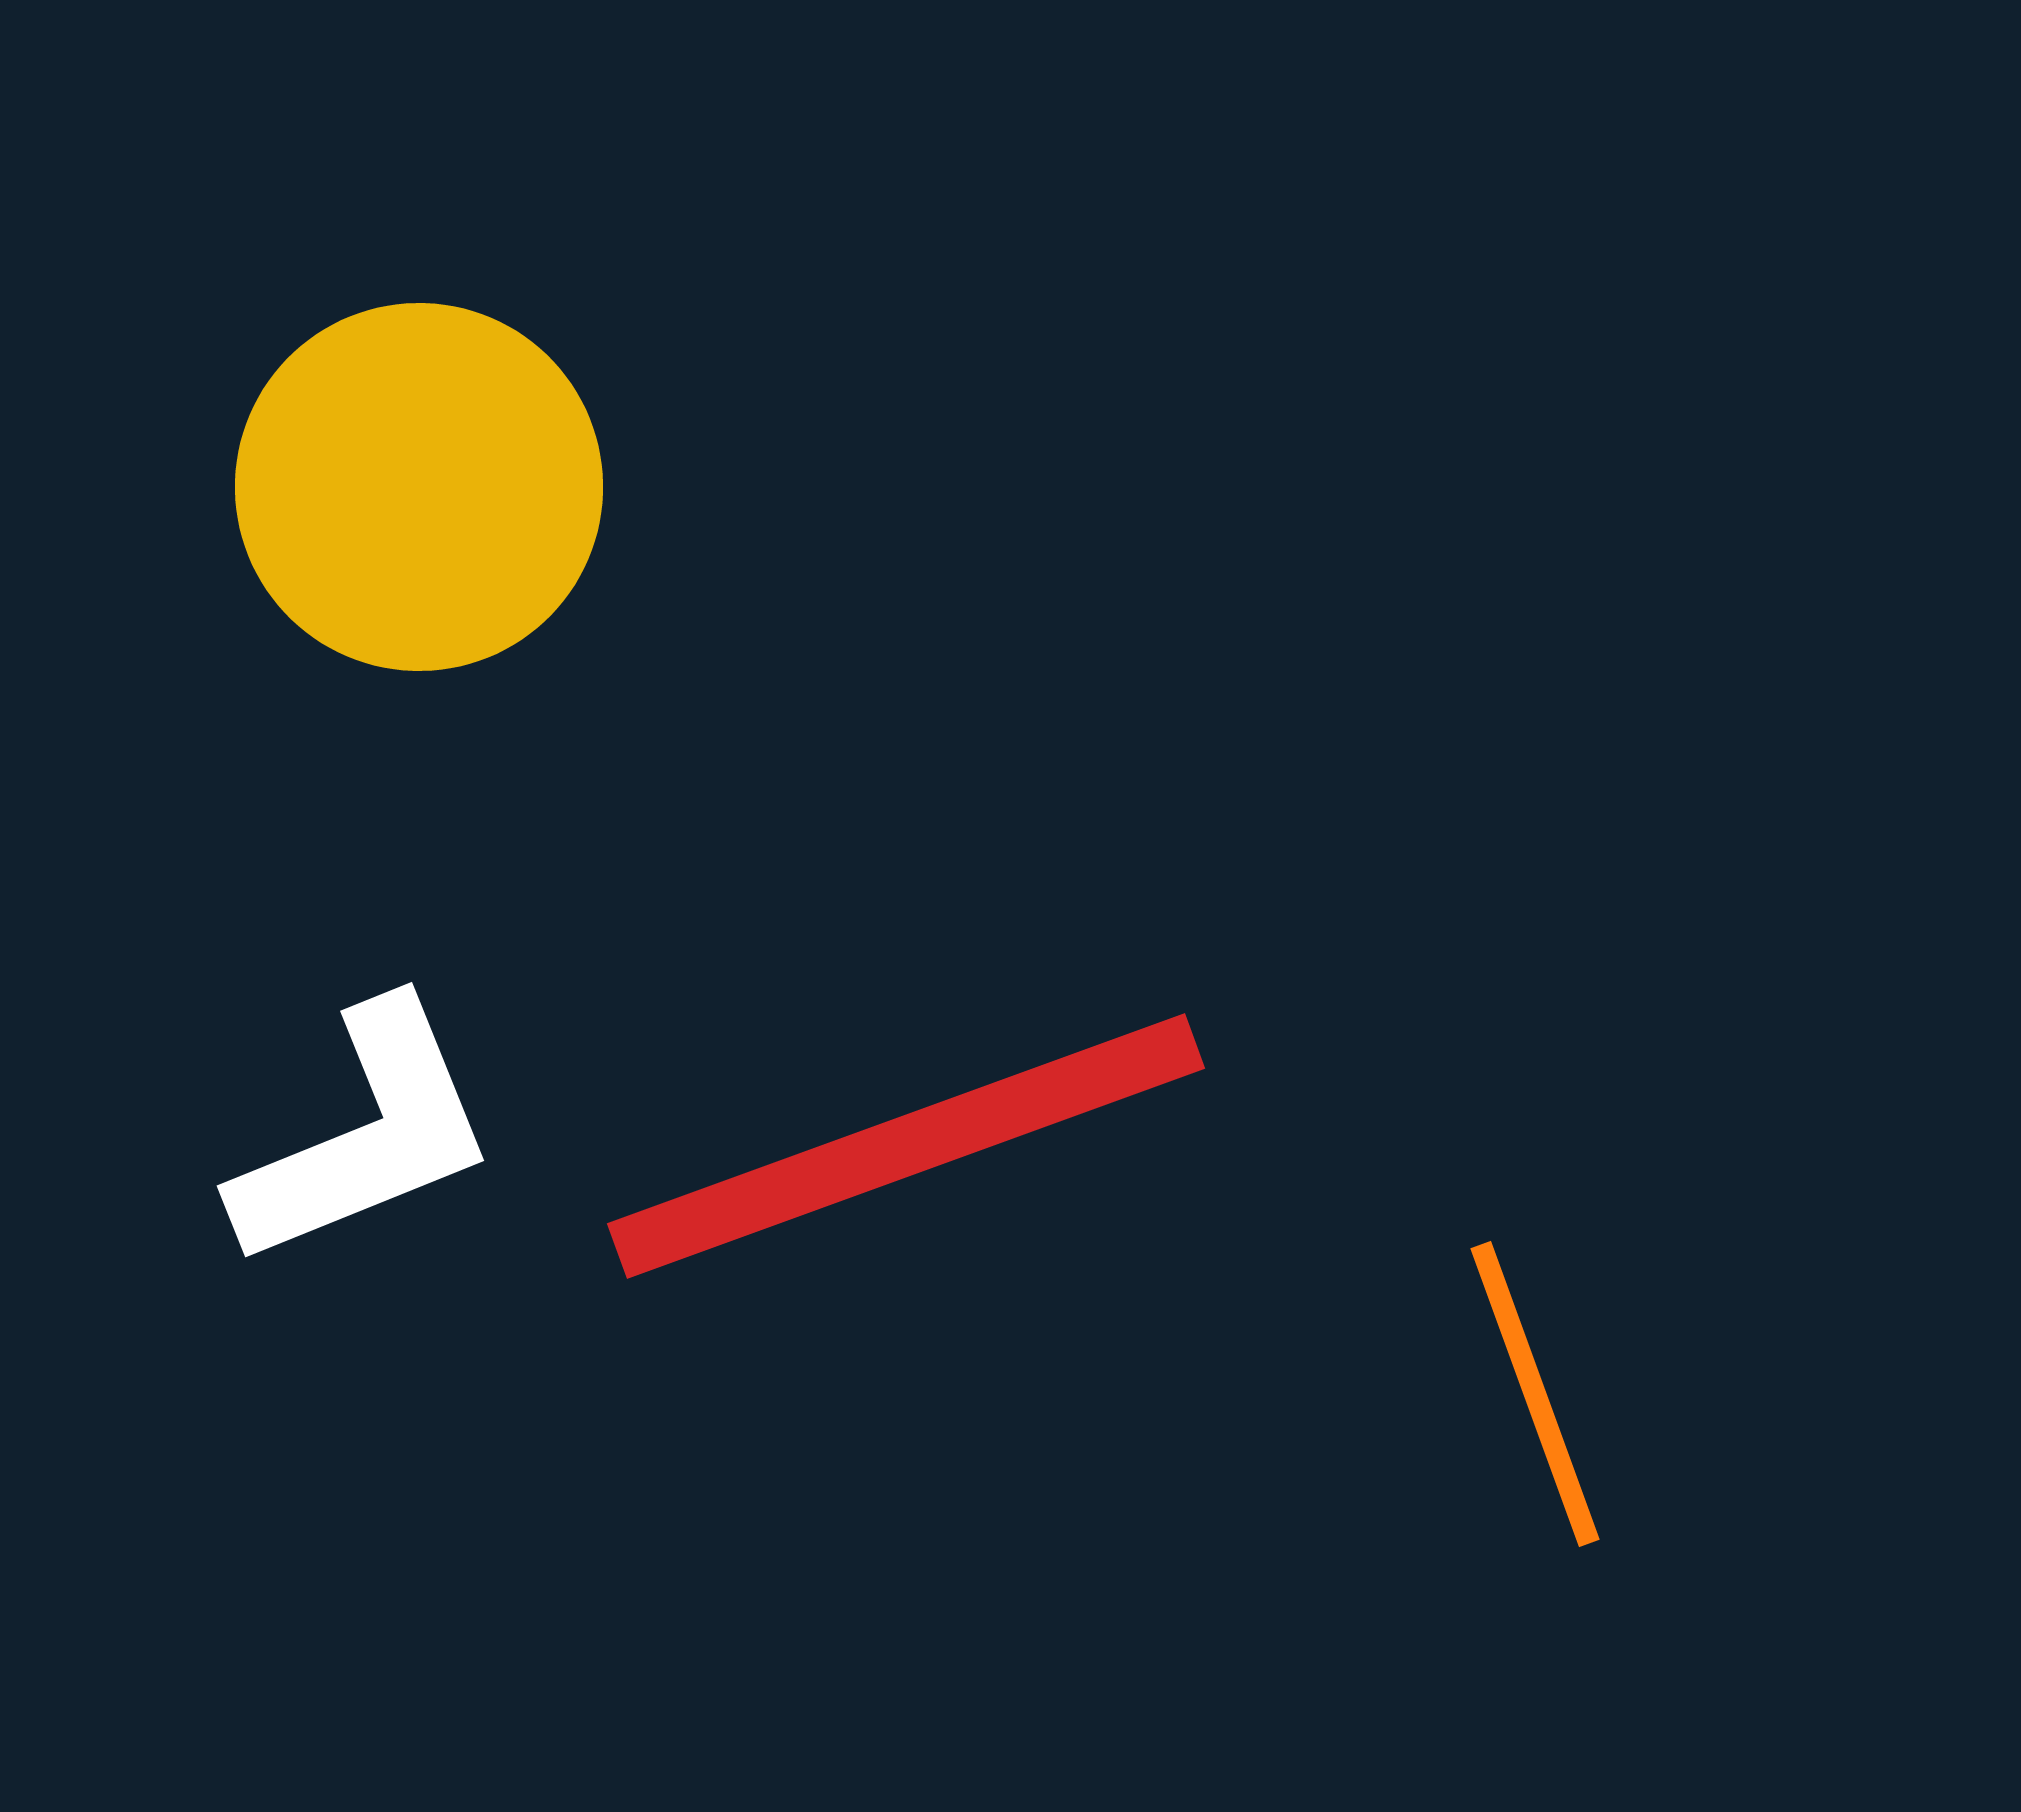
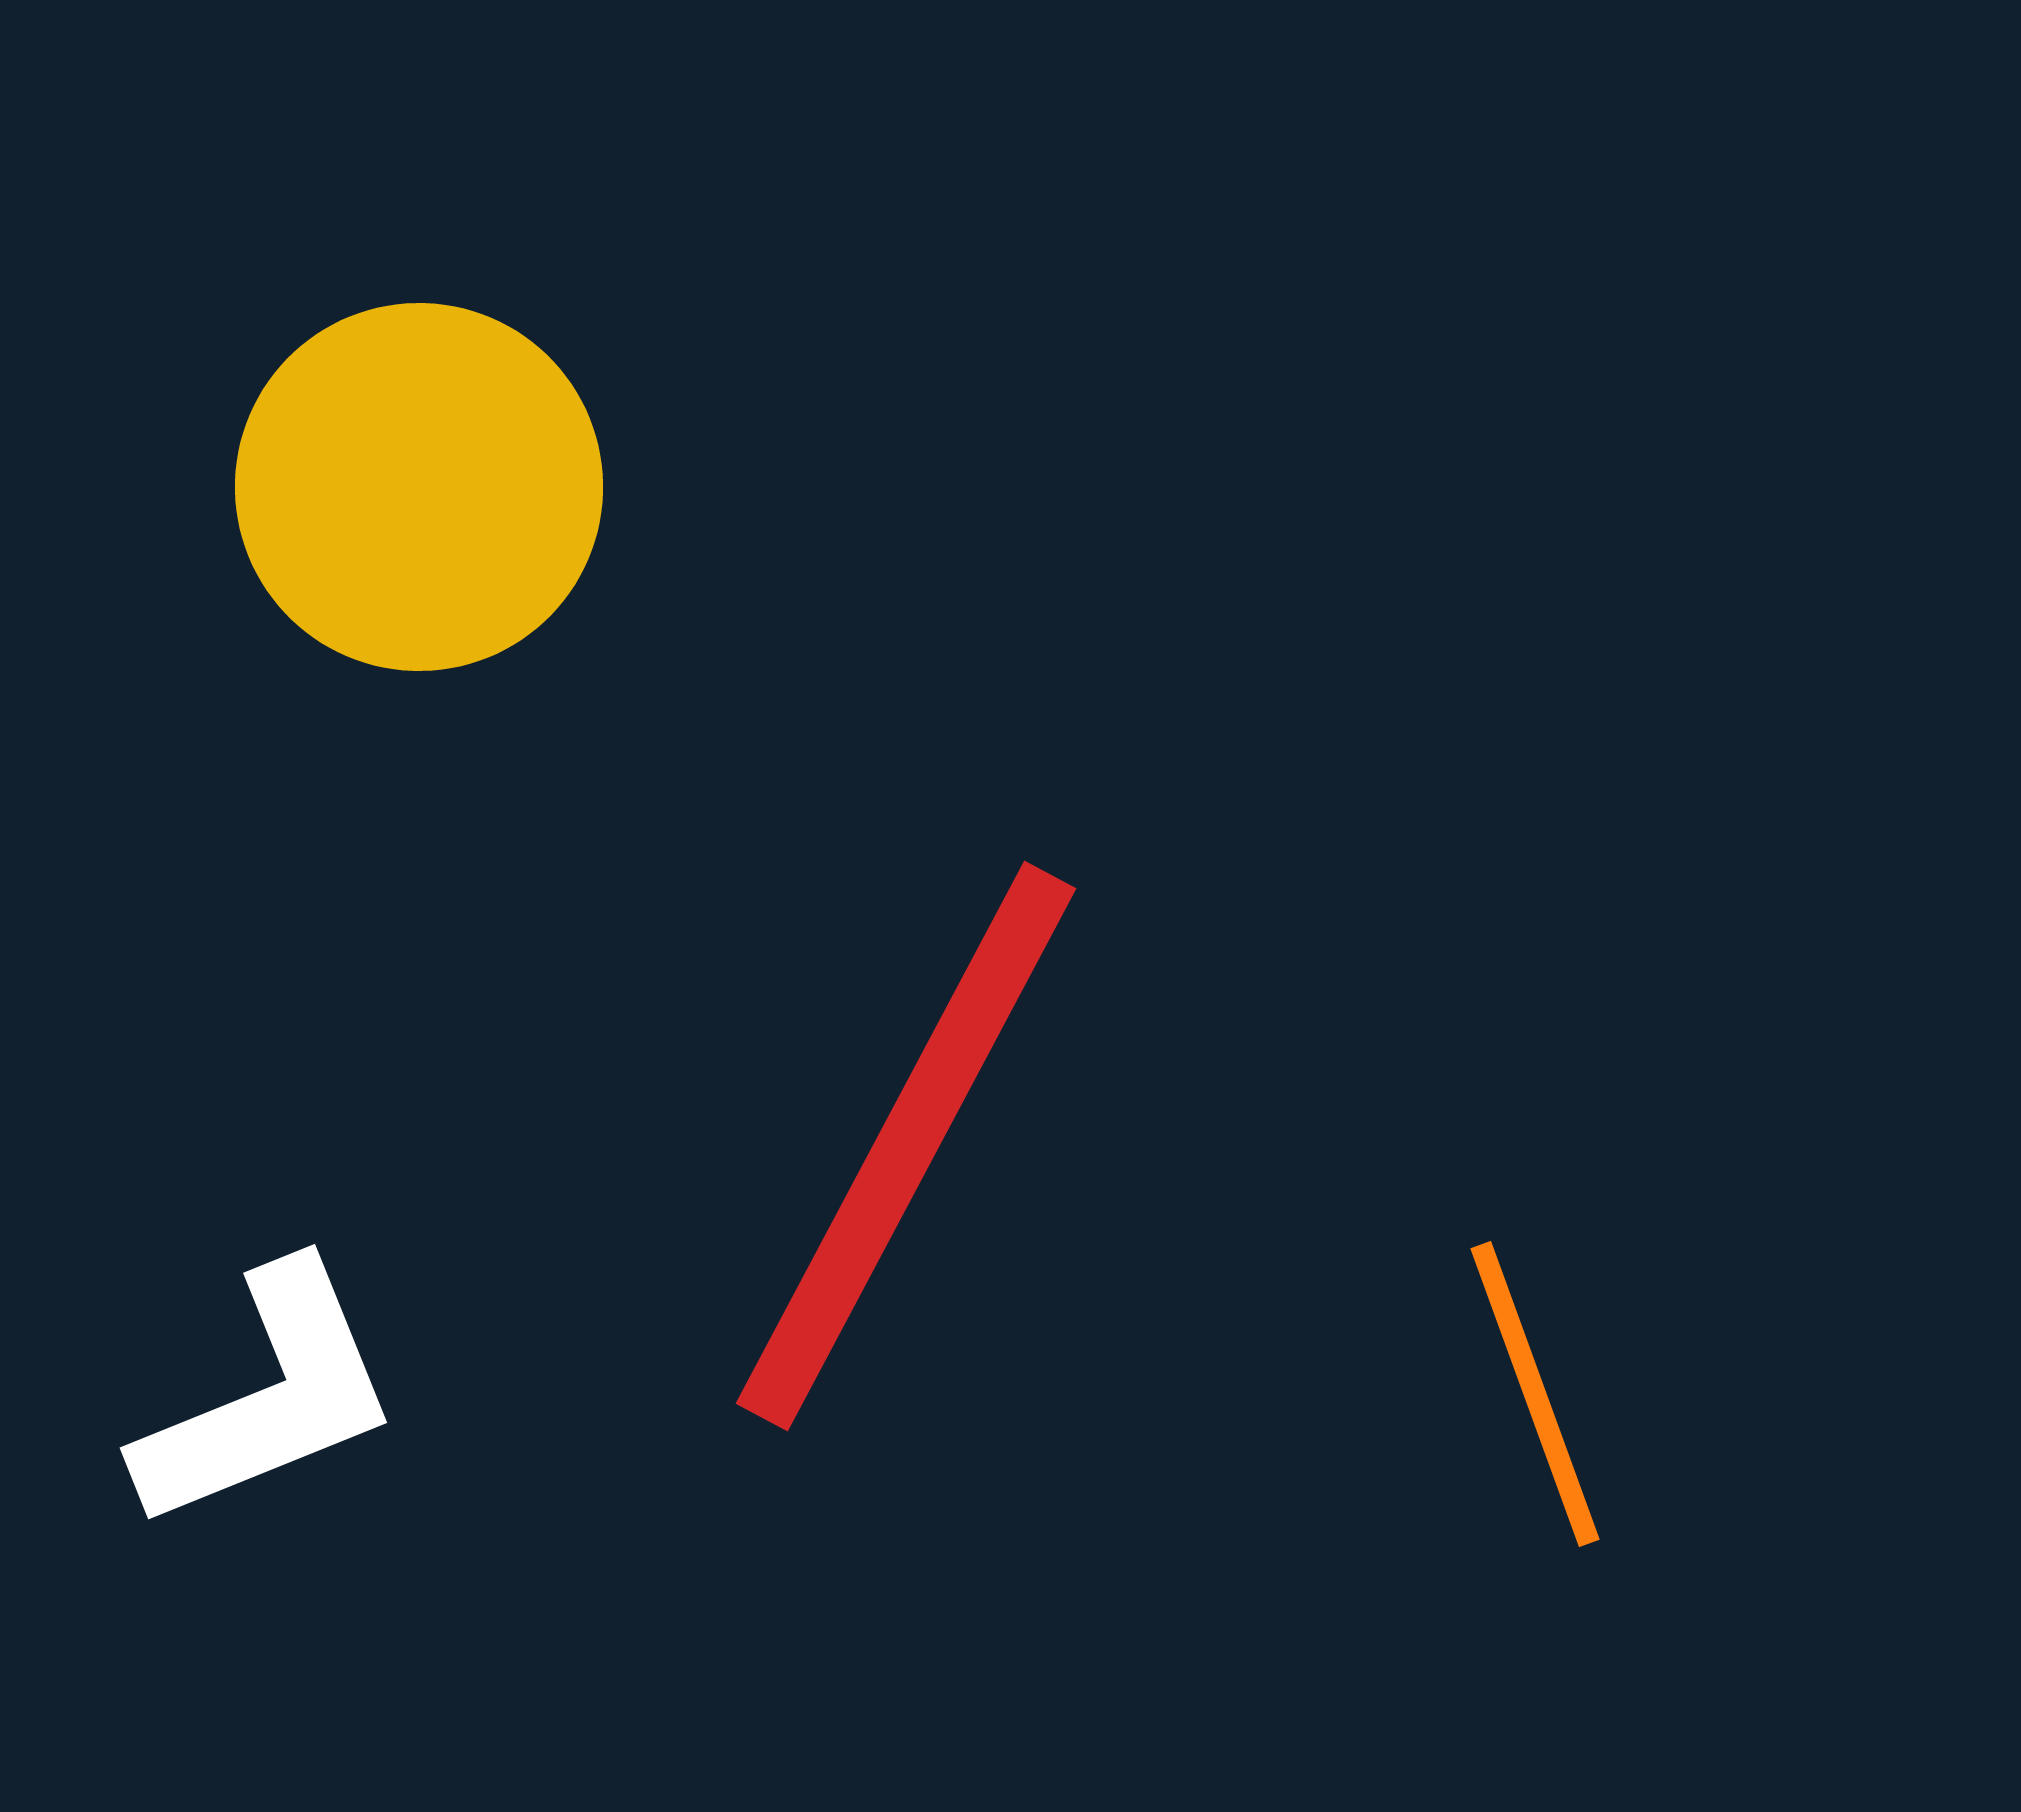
white L-shape: moved 97 px left, 262 px down
red line: rotated 42 degrees counterclockwise
